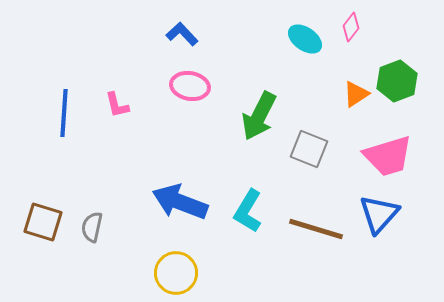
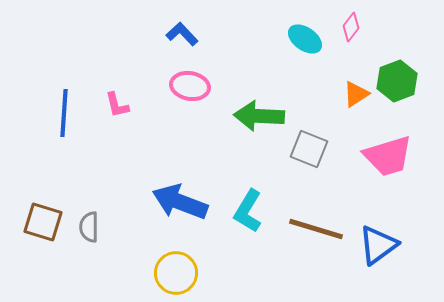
green arrow: rotated 66 degrees clockwise
blue triangle: moved 1 px left, 31 px down; rotated 12 degrees clockwise
gray semicircle: moved 3 px left; rotated 12 degrees counterclockwise
